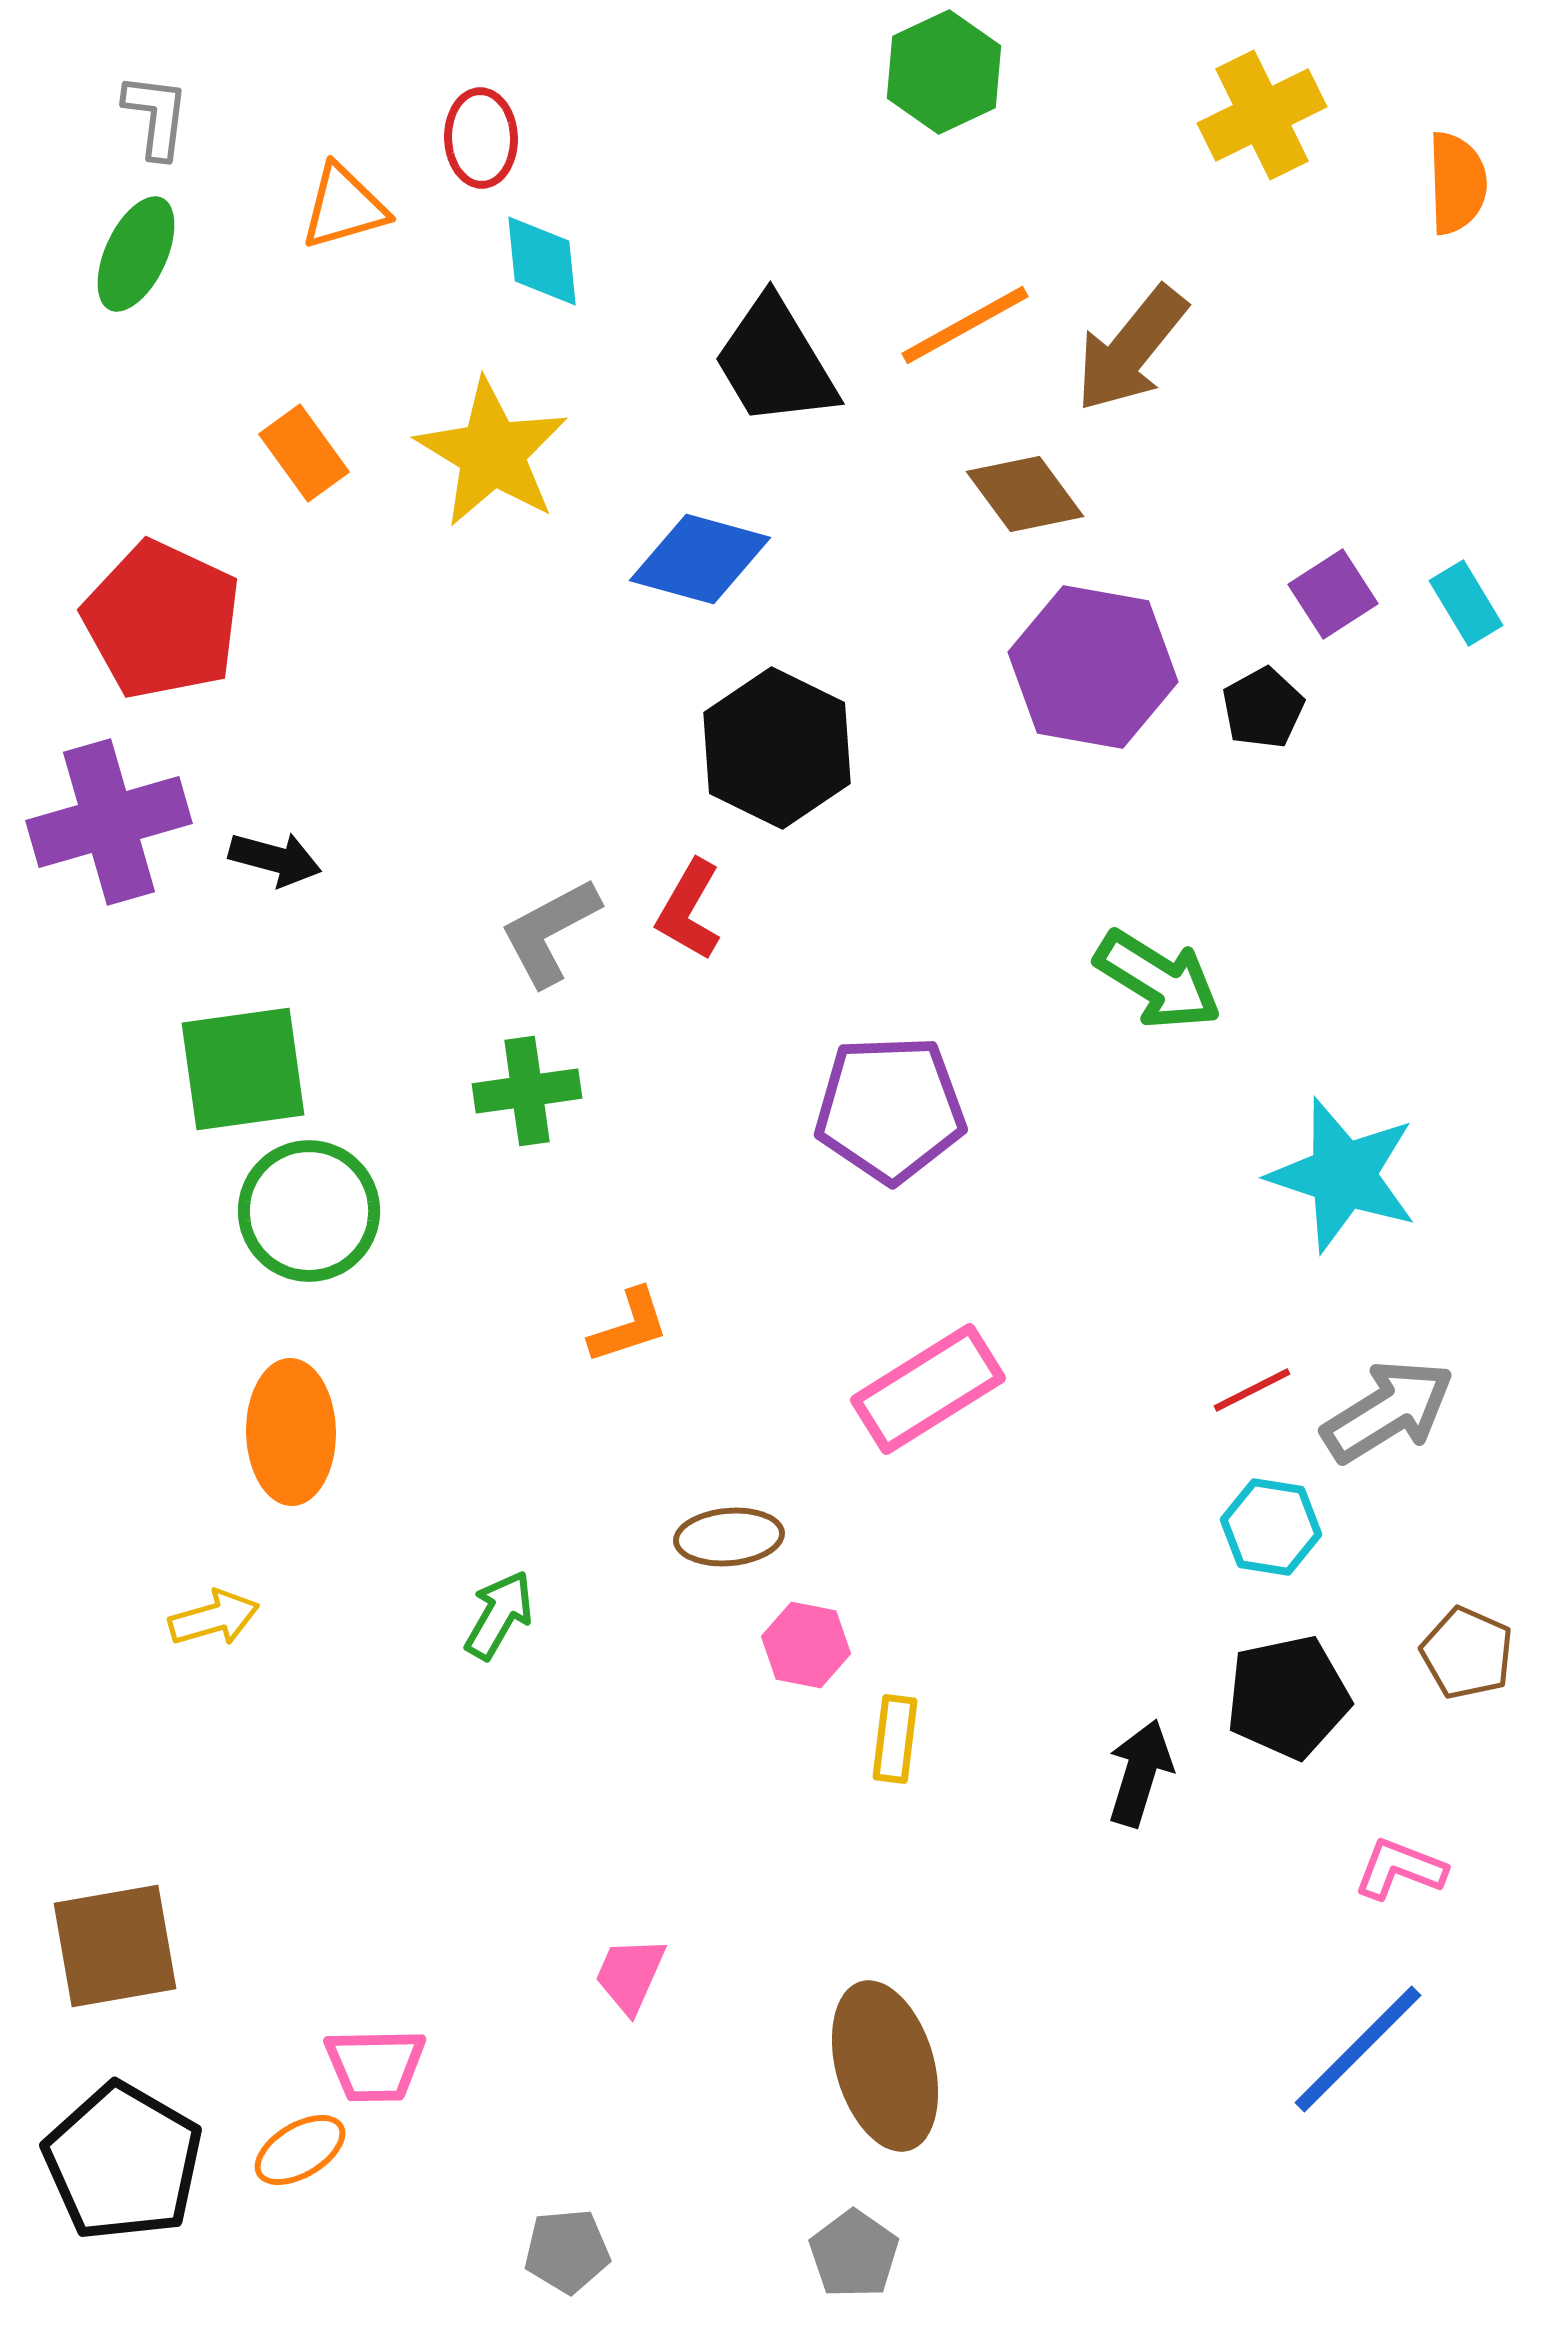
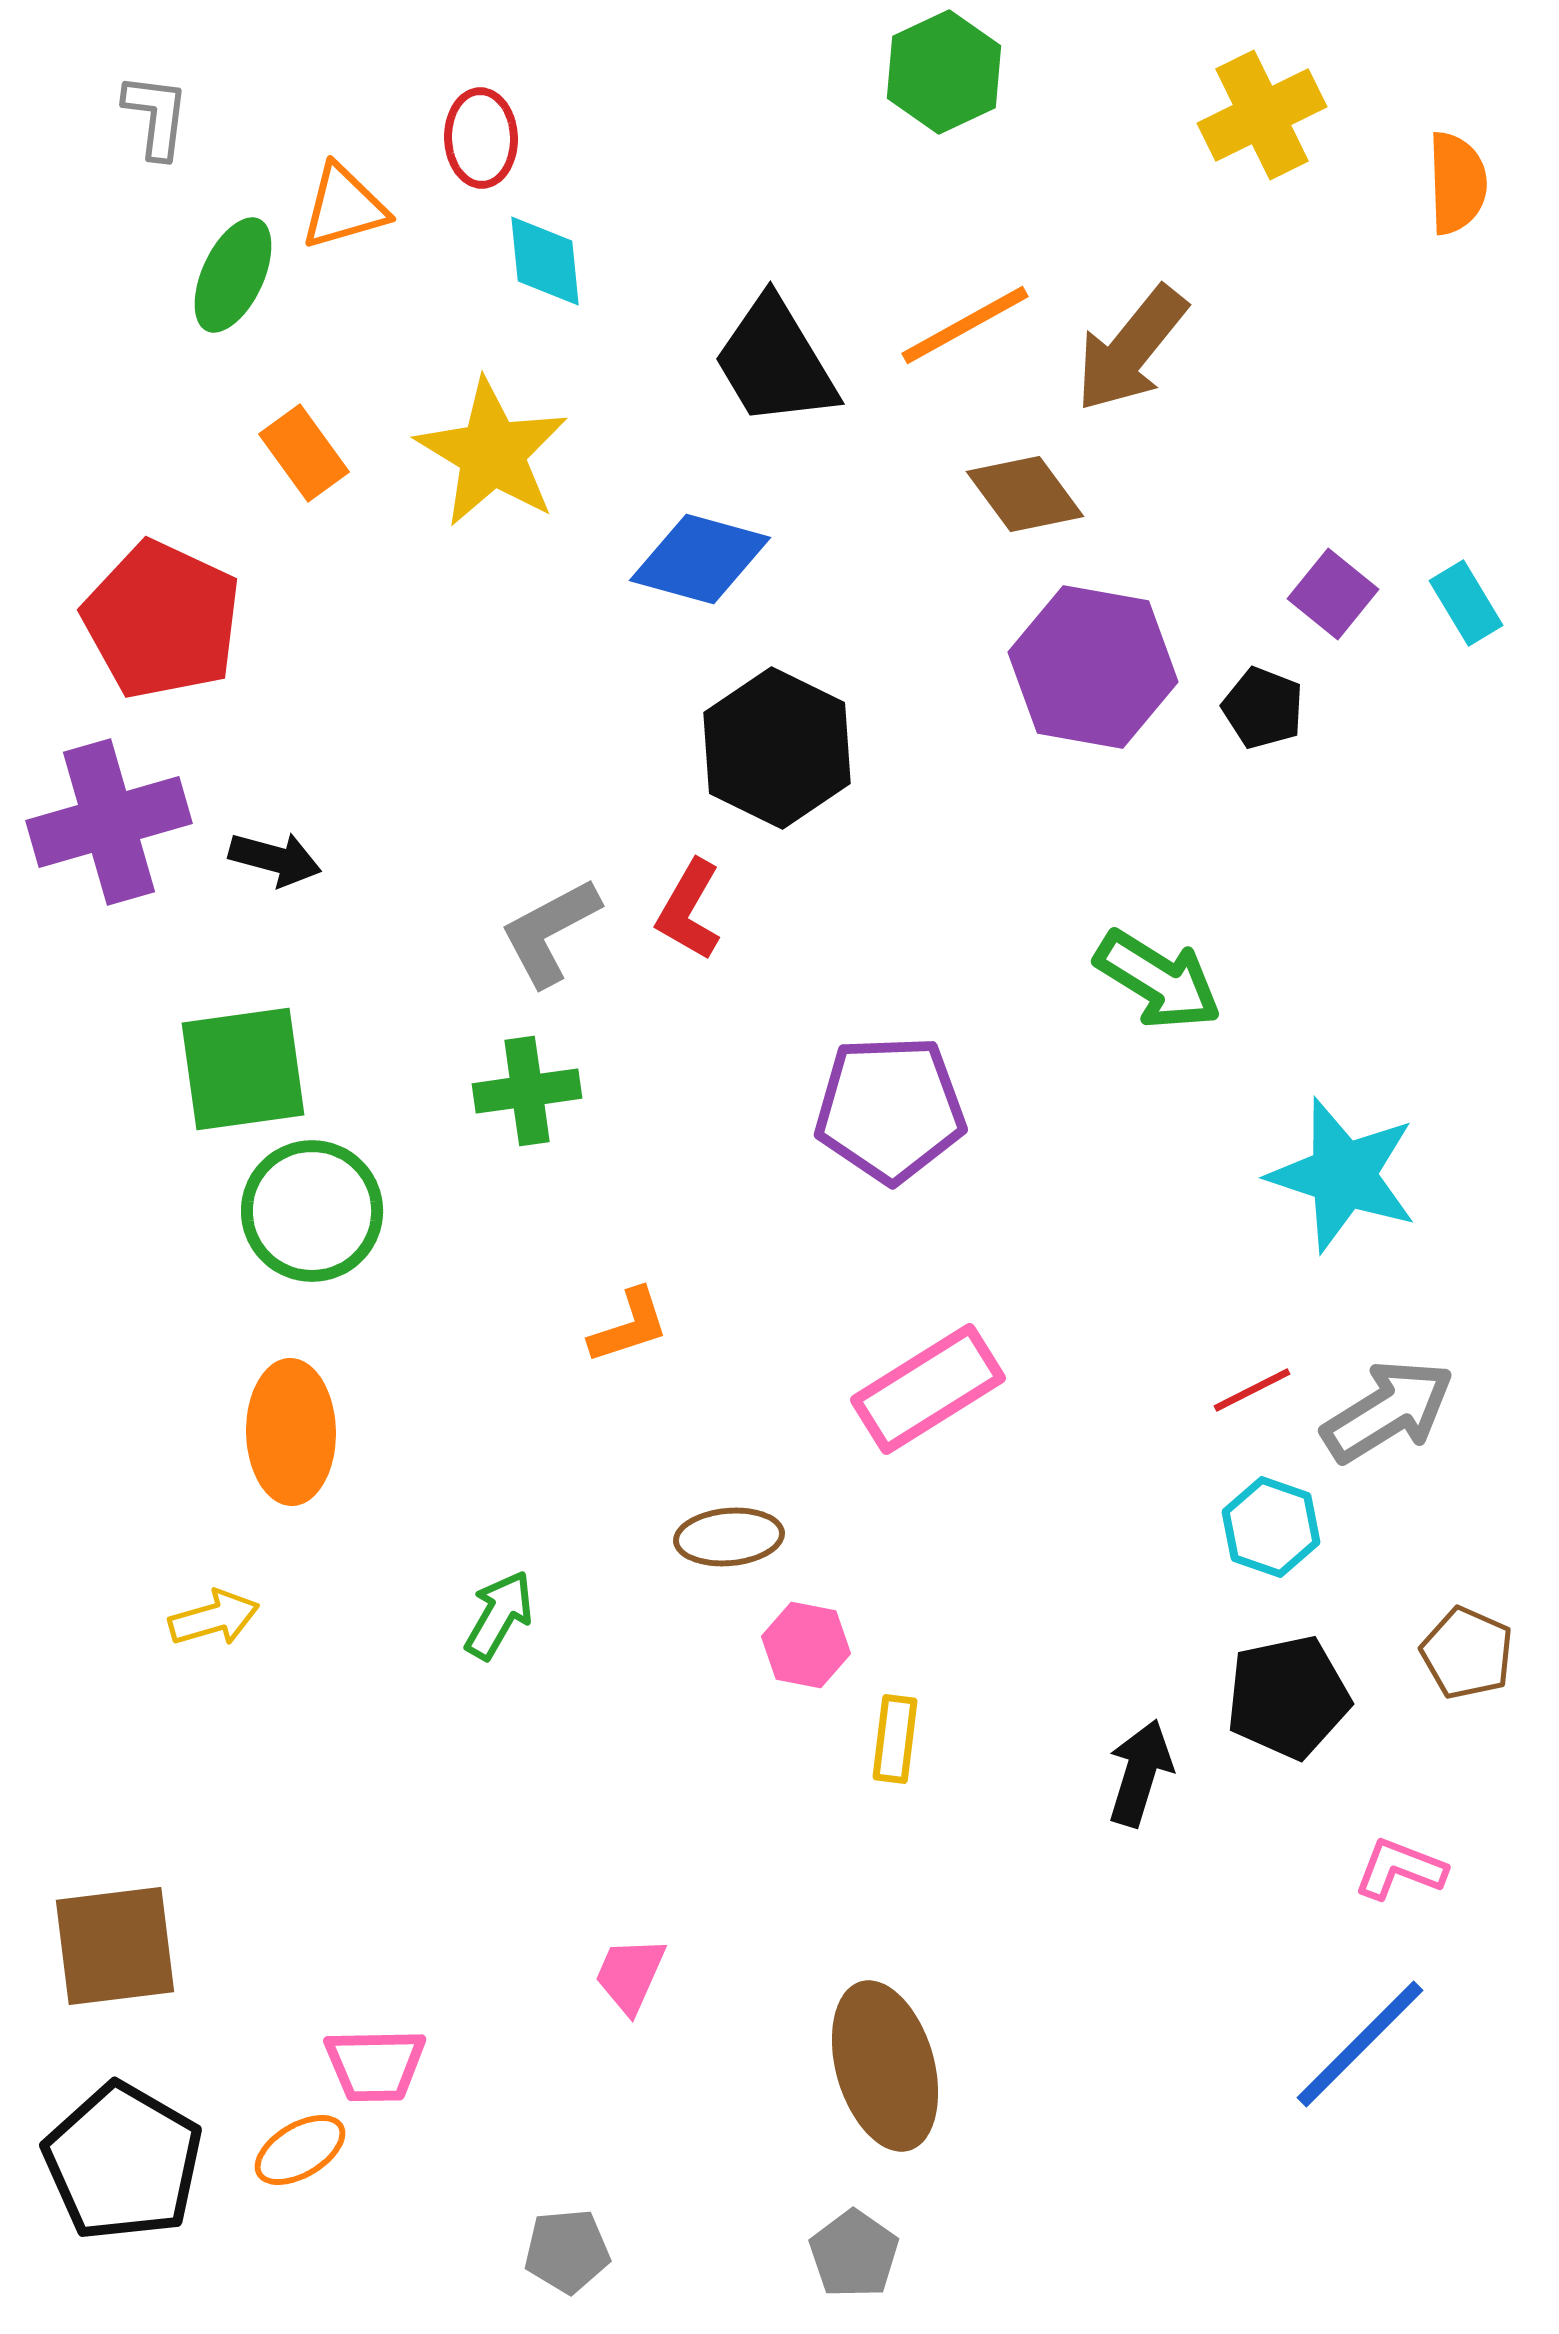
green ellipse at (136, 254): moved 97 px right, 21 px down
cyan diamond at (542, 261): moved 3 px right
purple square at (1333, 594): rotated 18 degrees counterclockwise
black pentagon at (1263, 708): rotated 22 degrees counterclockwise
green circle at (309, 1211): moved 3 px right
cyan hexagon at (1271, 1527): rotated 10 degrees clockwise
brown square at (115, 1946): rotated 3 degrees clockwise
blue line at (1358, 2049): moved 2 px right, 5 px up
